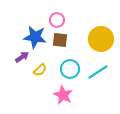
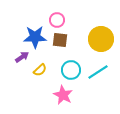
blue star: rotated 10 degrees counterclockwise
cyan circle: moved 1 px right, 1 px down
